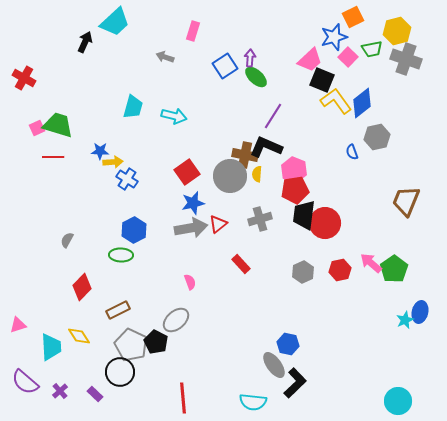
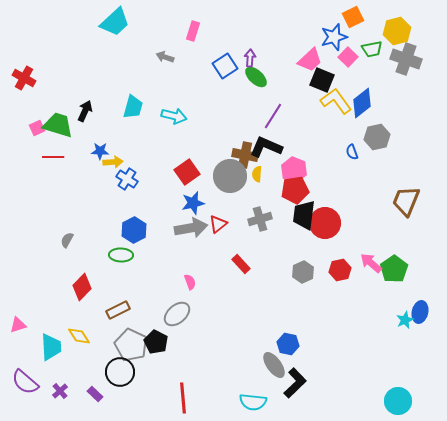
black arrow at (85, 42): moved 69 px down
gray ellipse at (176, 320): moved 1 px right, 6 px up
